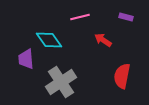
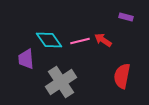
pink line: moved 24 px down
